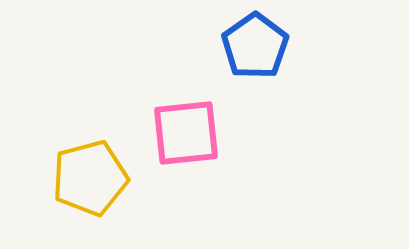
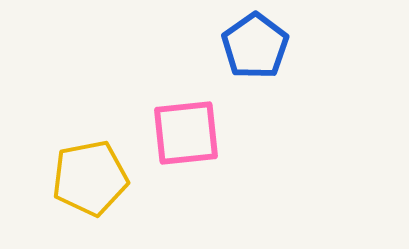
yellow pentagon: rotated 4 degrees clockwise
